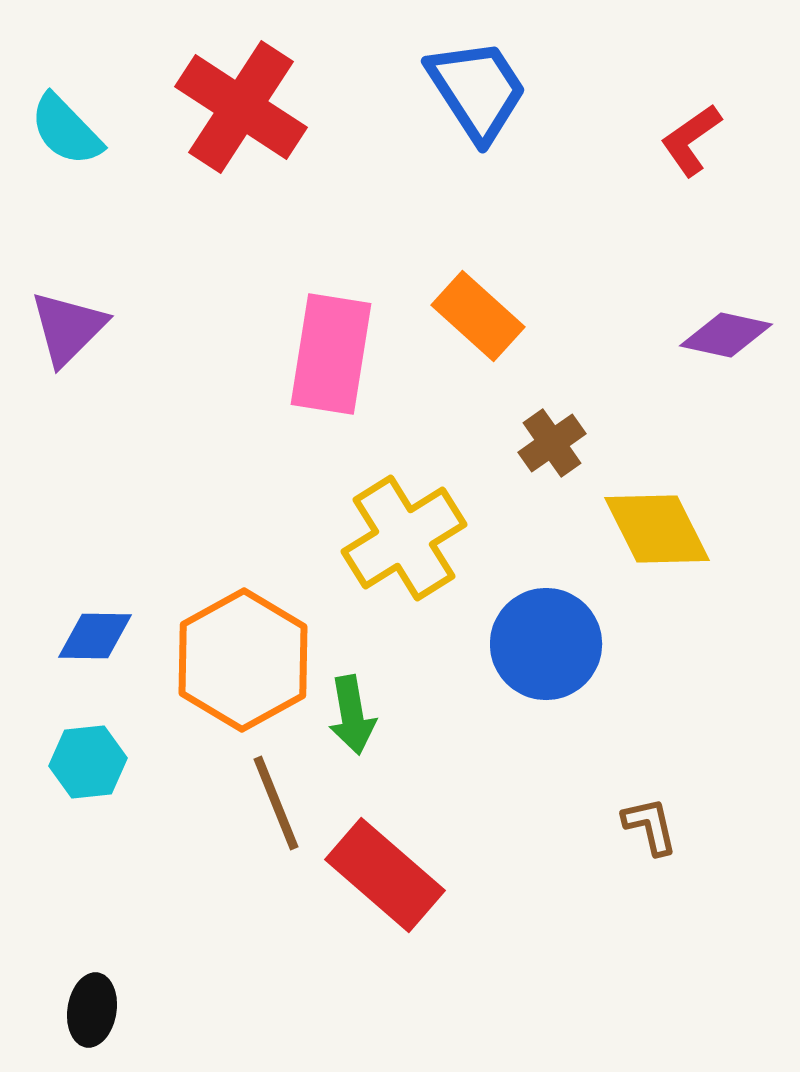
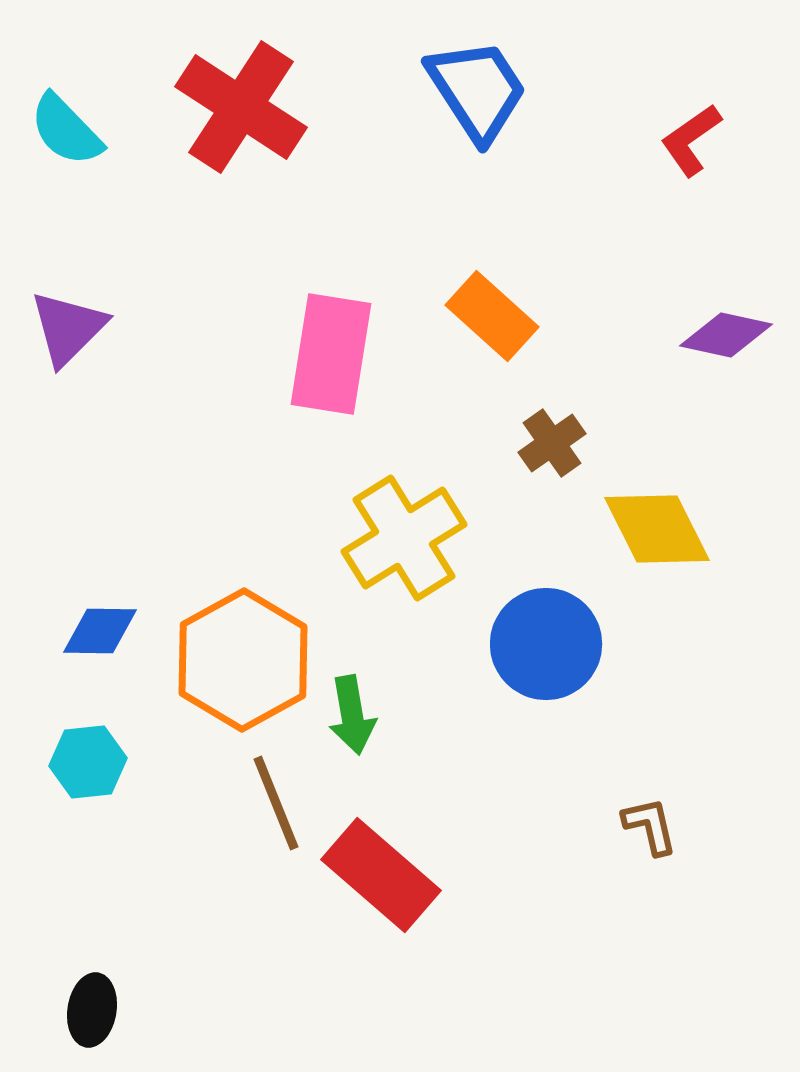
orange rectangle: moved 14 px right
blue diamond: moved 5 px right, 5 px up
red rectangle: moved 4 px left
